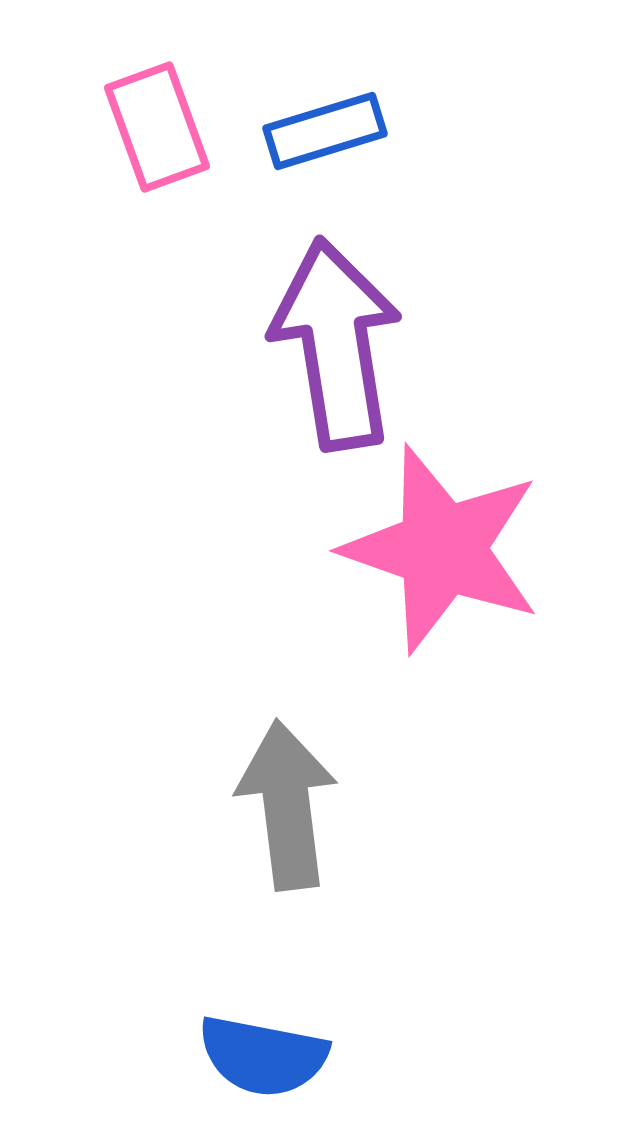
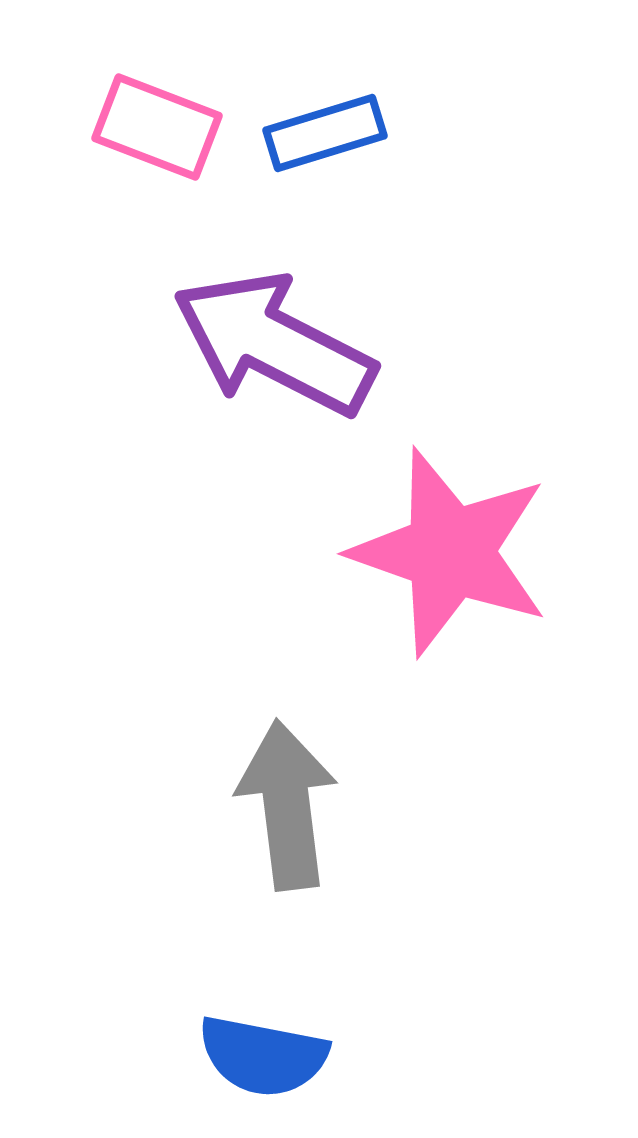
pink rectangle: rotated 49 degrees counterclockwise
blue rectangle: moved 2 px down
purple arrow: moved 62 px left; rotated 54 degrees counterclockwise
pink star: moved 8 px right, 3 px down
